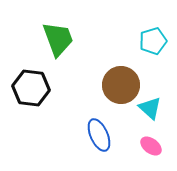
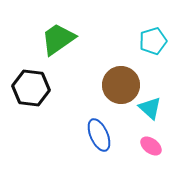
green trapezoid: rotated 105 degrees counterclockwise
